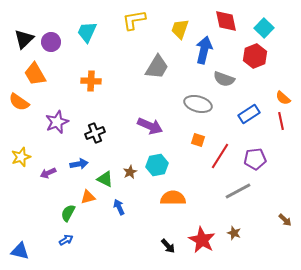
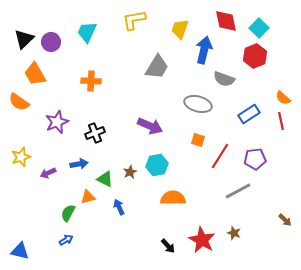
cyan square at (264, 28): moved 5 px left
